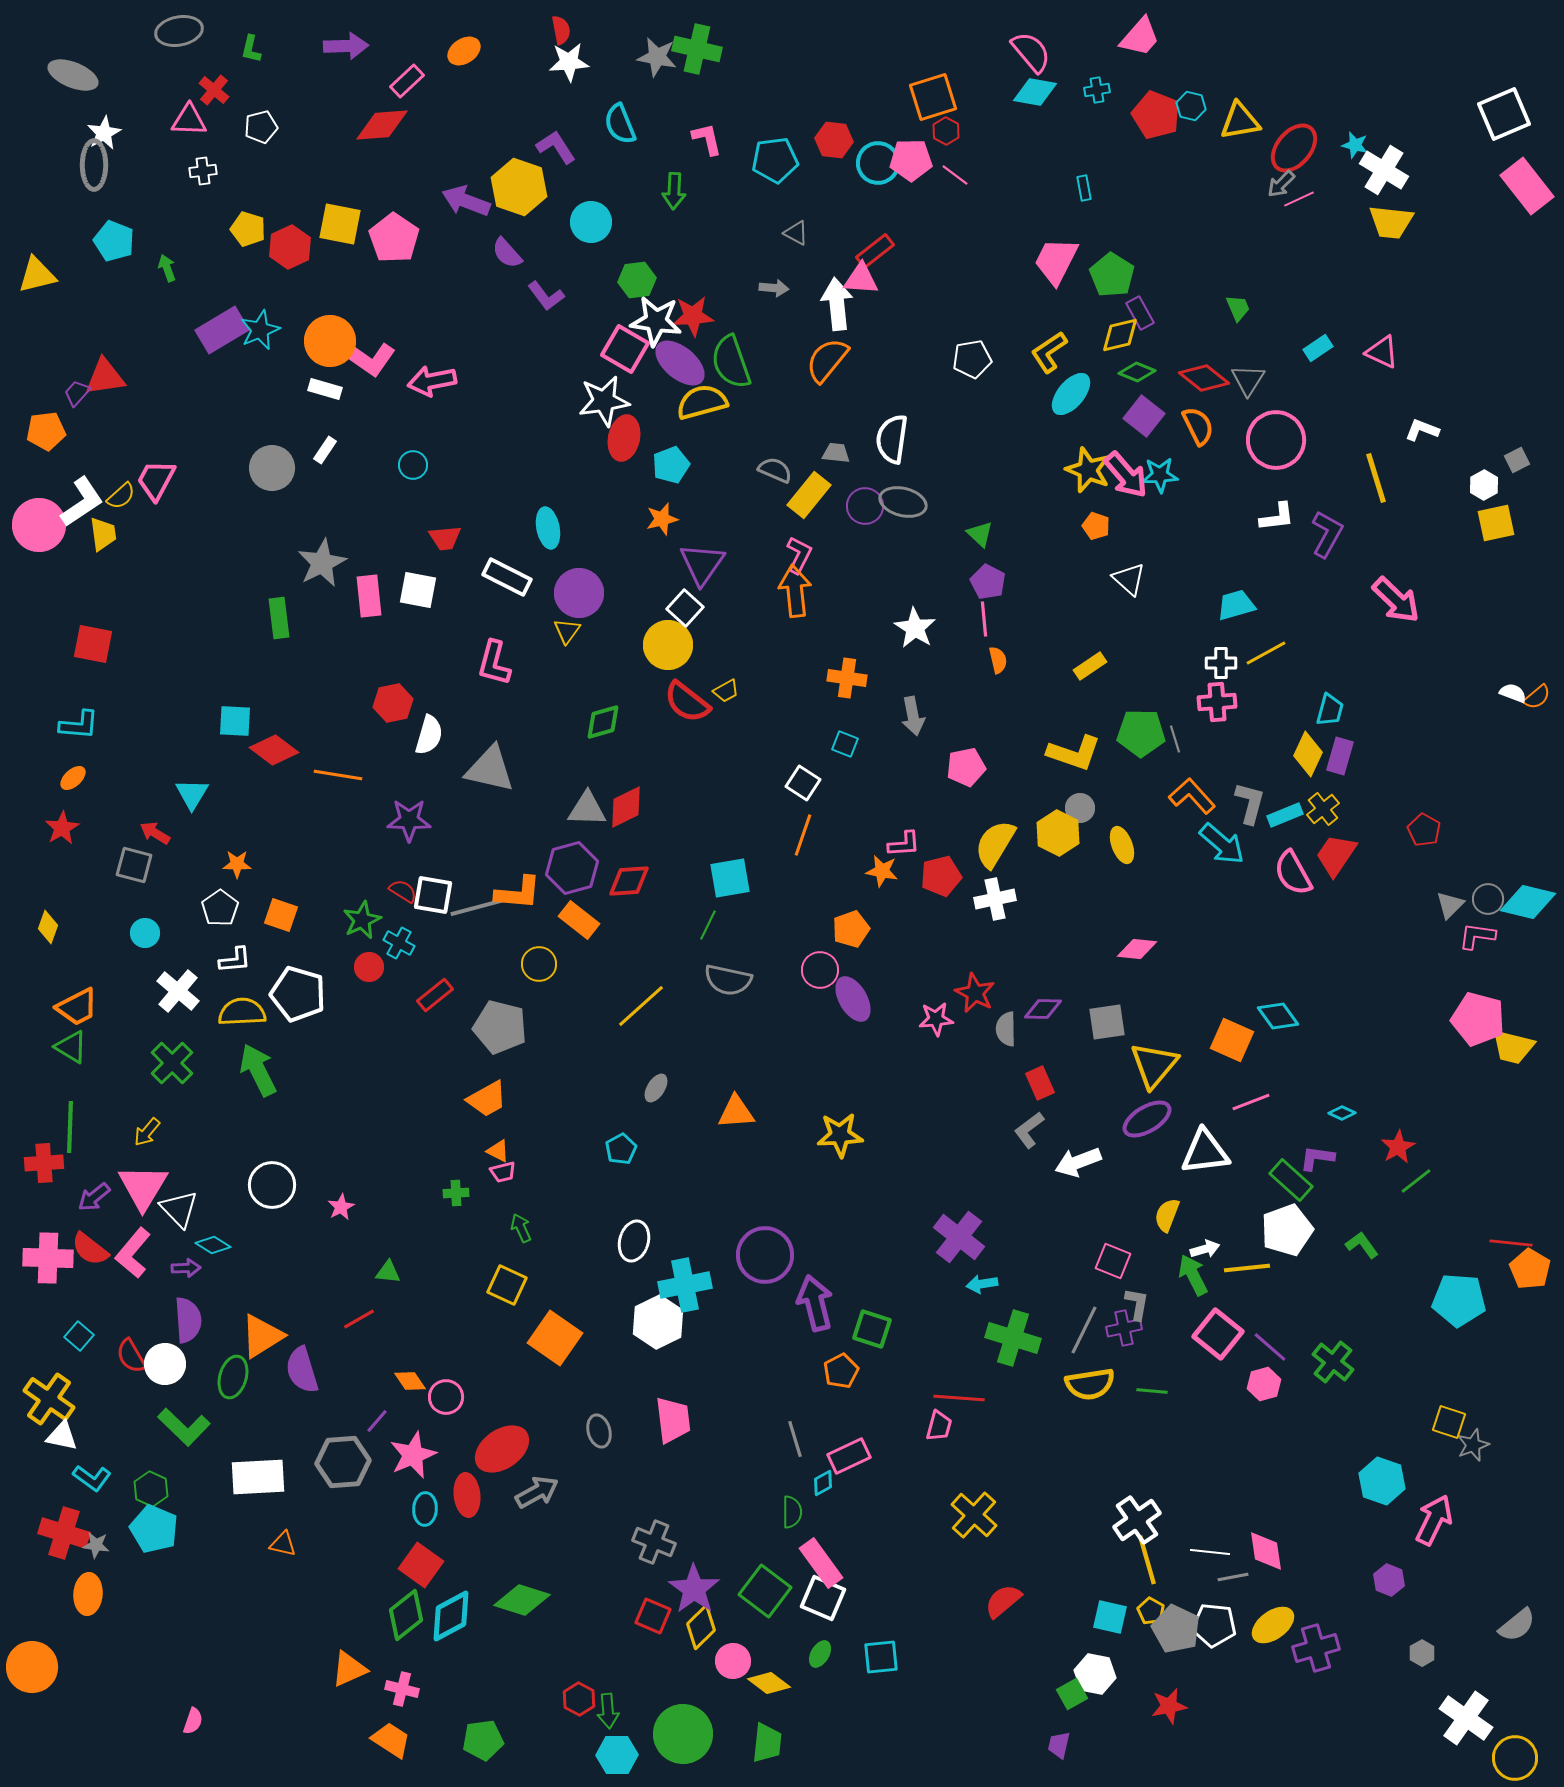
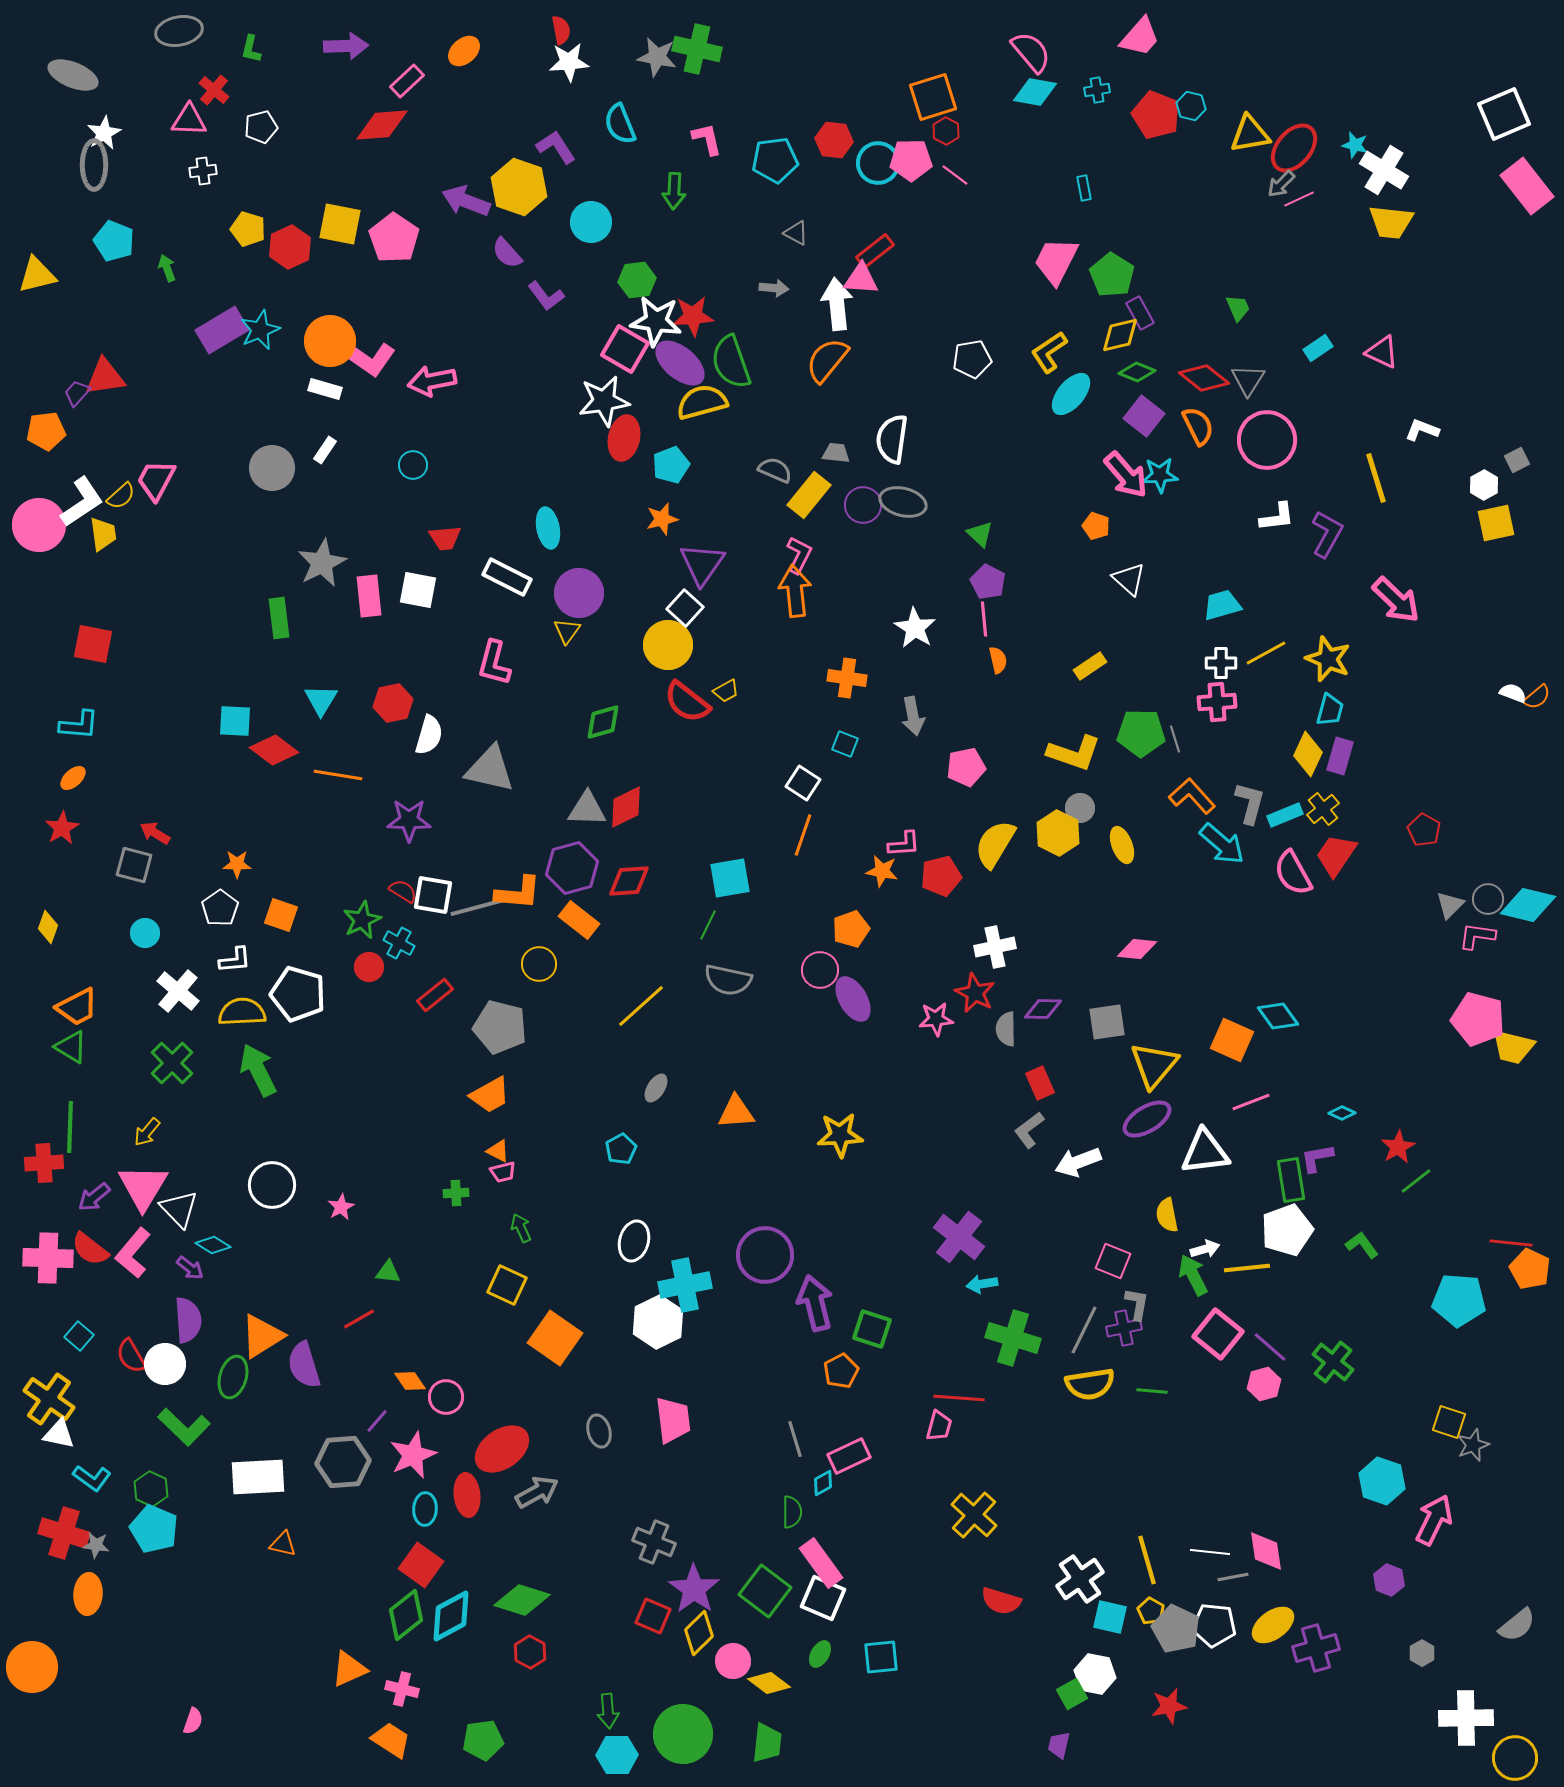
orange ellipse at (464, 51): rotated 8 degrees counterclockwise
yellow triangle at (1240, 121): moved 10 px right, 13 px down
pink circle at (1276, 440): moved 9 px left
yellow star at (1088, 470): moved 240 px right, 189 px down
purple circle at (865, 506): moved 2 px left, 1 px up
cyan trapezoid at (1236, 605): moved 14 px left
cyan triangle at (192, 794): moved 129 px right, 94 px up
white cross at (995, 899): moved 48 px down
cyan diamond at (1528, 902): moved 3 px down
orange trapezoid at (487, 1099): moved 3 px right, 4 px up
purple L-shape at (1317, 1158): rotated 18 degrees counterclockwise
green rectangle at (1291, 1180): rotated 39 degrees clockwise
yellow semicircle at (1167, 1215): rotated 32 degrees counterclockwise
purple arrow at (186, 1268): moved 4 px right; rotated 40 degrees clockwise
orange pentagon at (1530, 1269): rotated 6 degrees counterclockwise
purple semicircle at (302, 1370): moved 2 px right, 5 px up
white triangle at (62, 1436): moved 3 px left, 2 px up
white cross at (1137, 1520): moved 57 px left, 59 px down
red semicircle at (1003, 1601): moved 2 px left; rotated 123 degrees counterclockwise
yellow diamond at (701, 1627): moved 2 px left, 6 px down
red hexagon at (579, 1699): moved 49 px left, 47 px up
white cross at (1466, 1718): rotated 36 degrees counterclockwise
